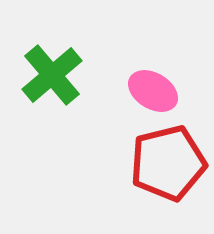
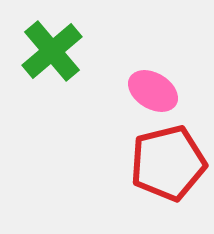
green cross: moved 24 px up
